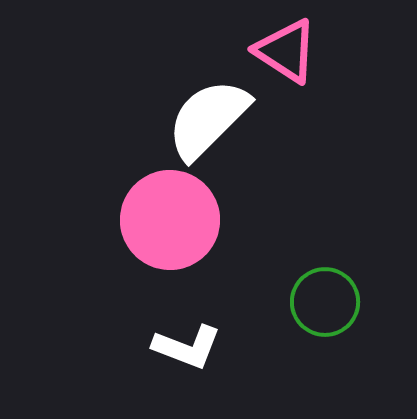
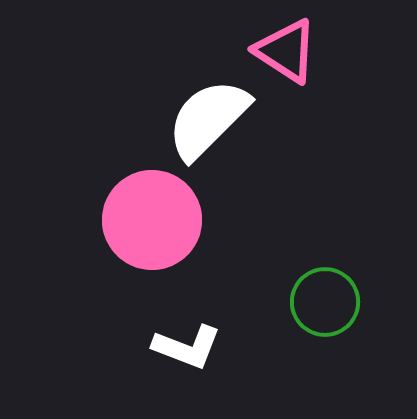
pink circle: moved 18 px left
